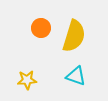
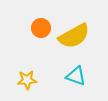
yellow semicircle: rotated 44 degrees clockwise
